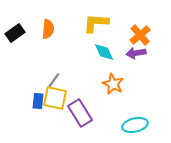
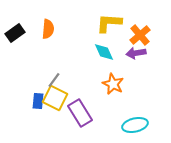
yellow L-shape: moved 13 px right
yellow square: rotated 15 degrees clockwise
